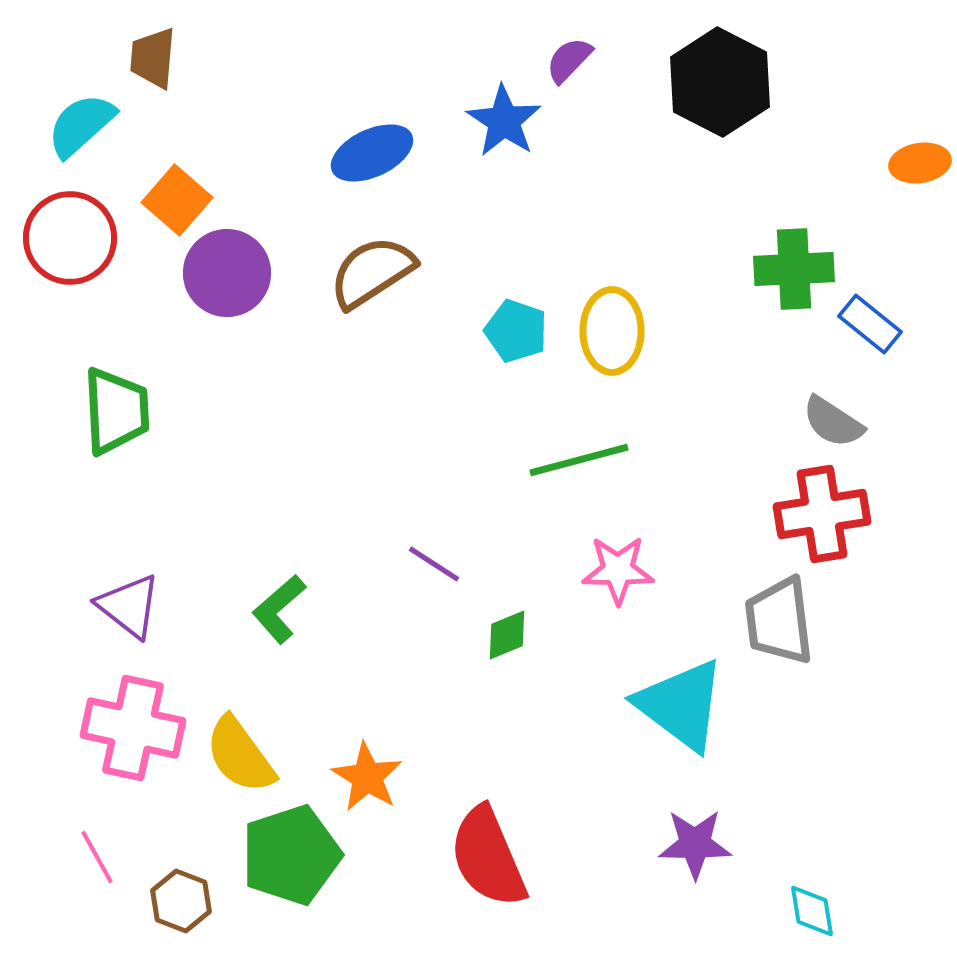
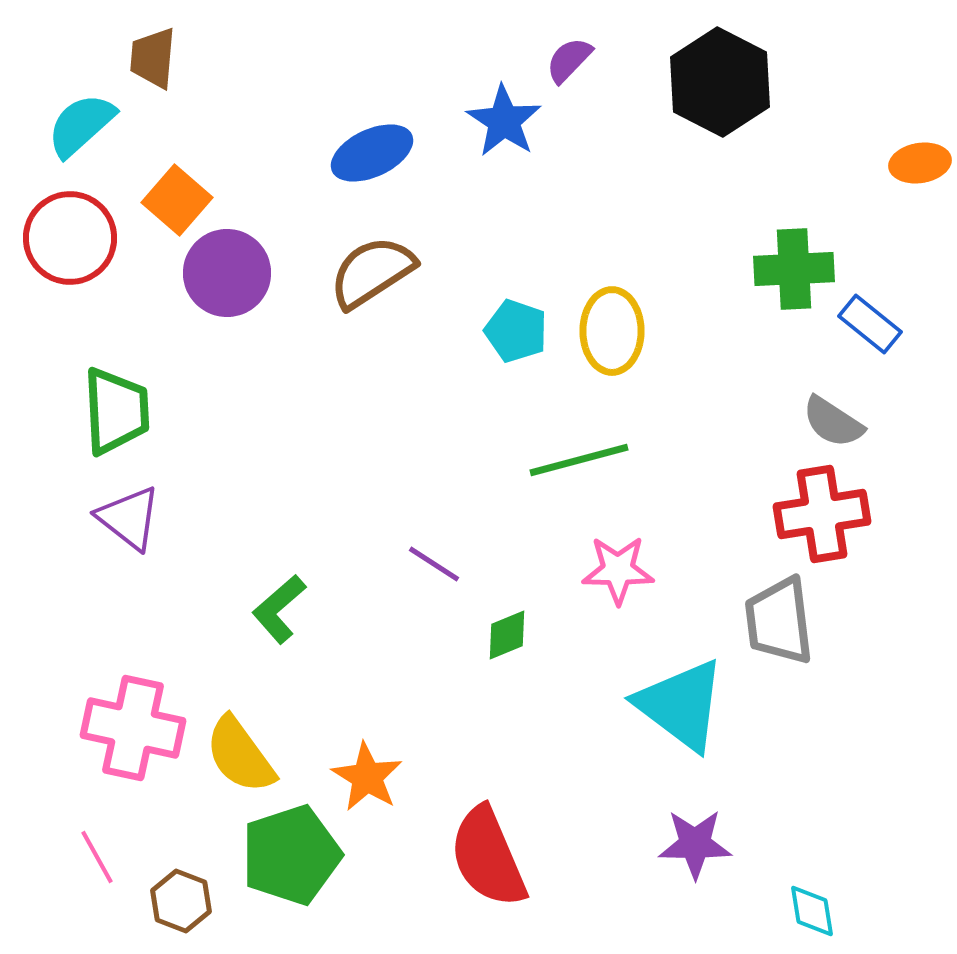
purple triangle: moved 88 px up
